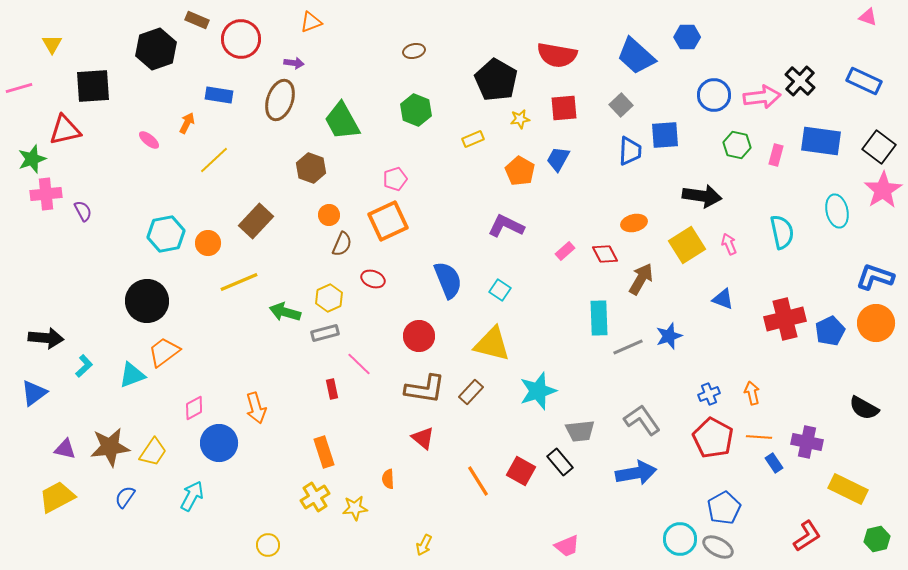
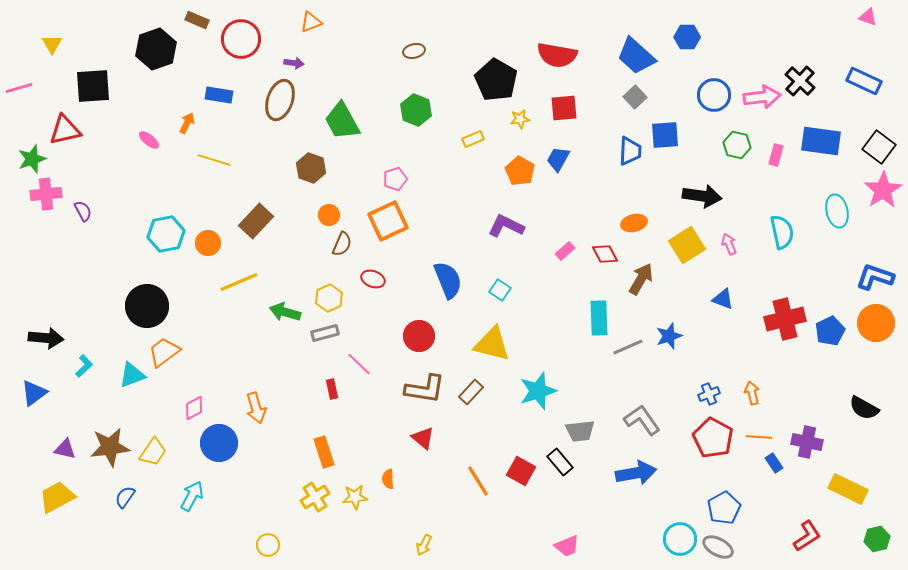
gray square at (621, 105): moved 14 px right, 8 px up
yellow line at (214, 160): rotated 60 degrees clockwise
black circle at (147, 301): moved 5 px down
yellow star at (355, 508): moved 11 px up
